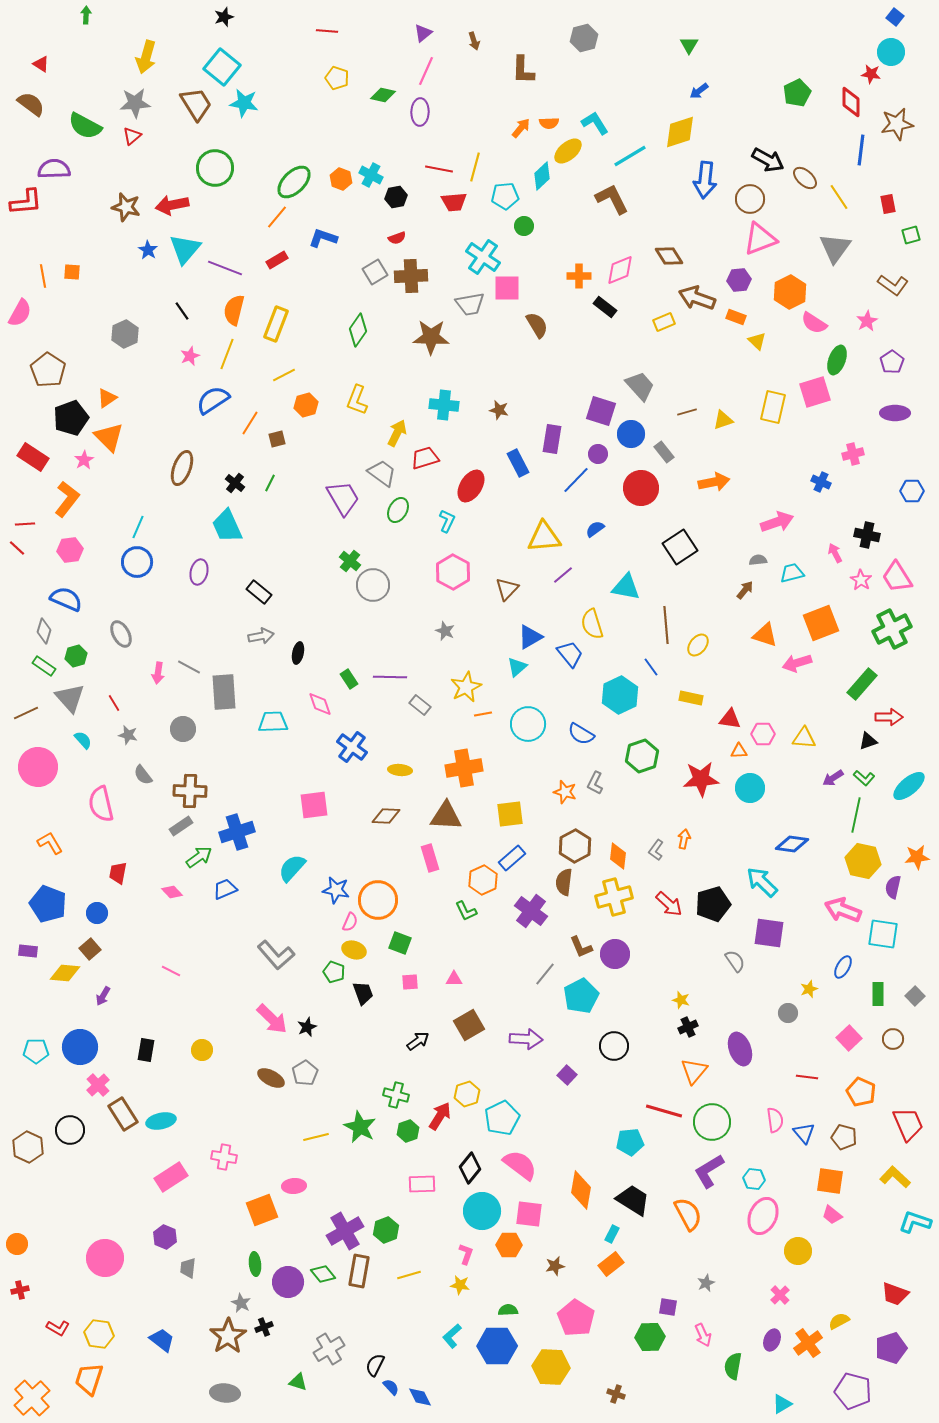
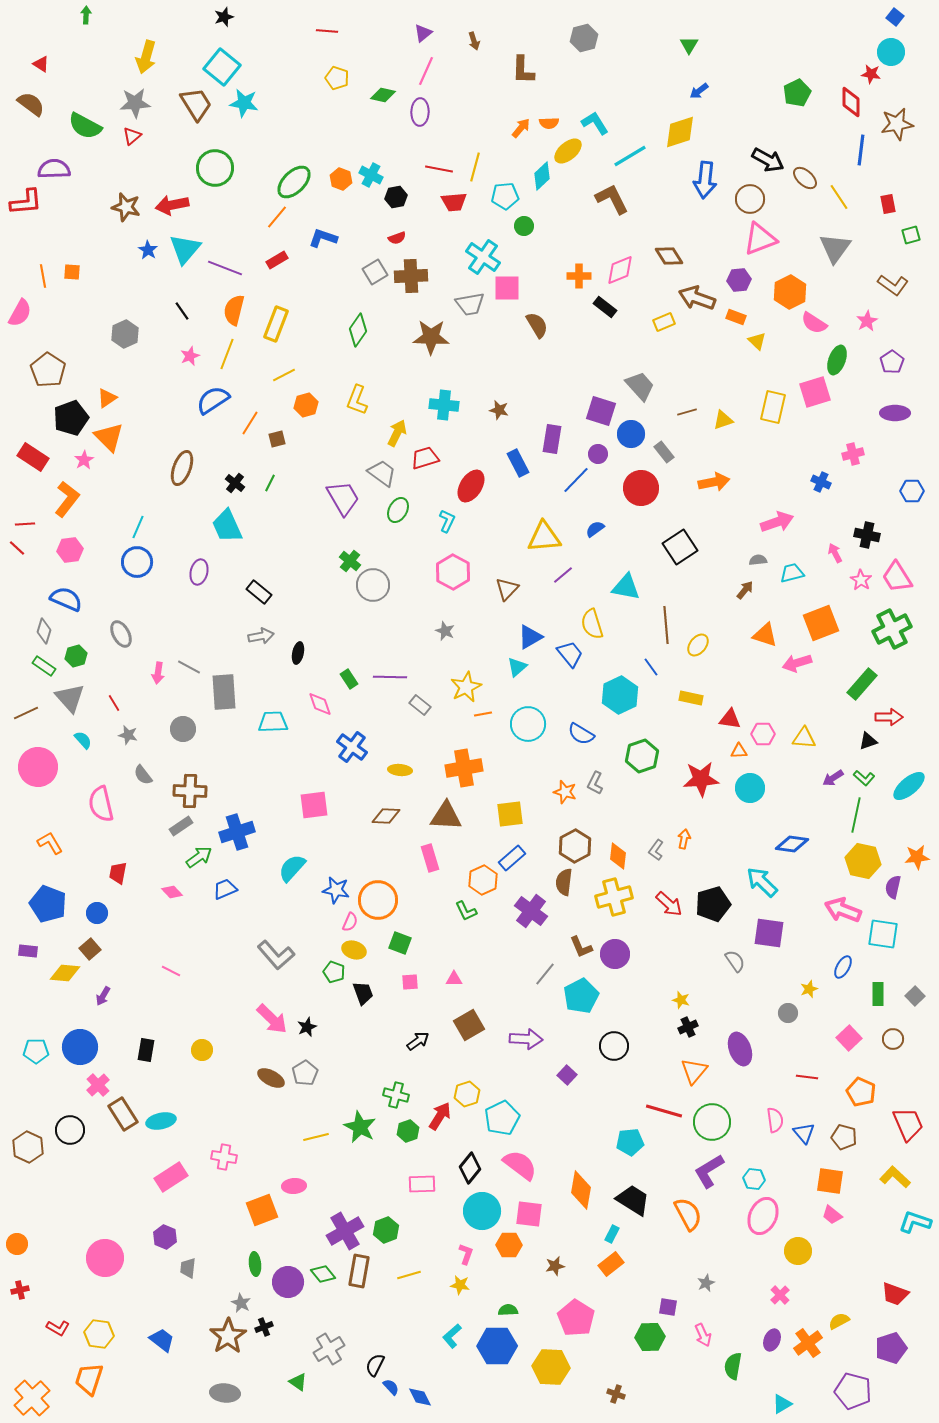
green triangle at (298, 1382): rotated 18 degrees clockwise
